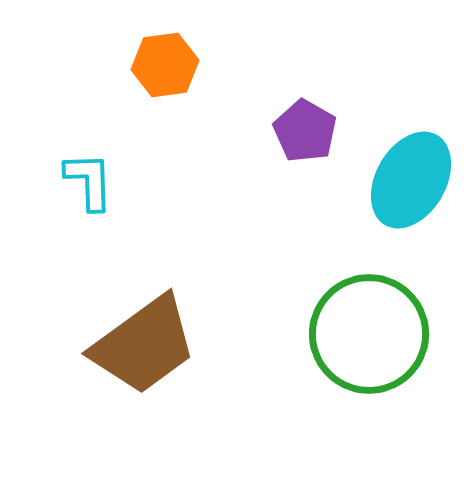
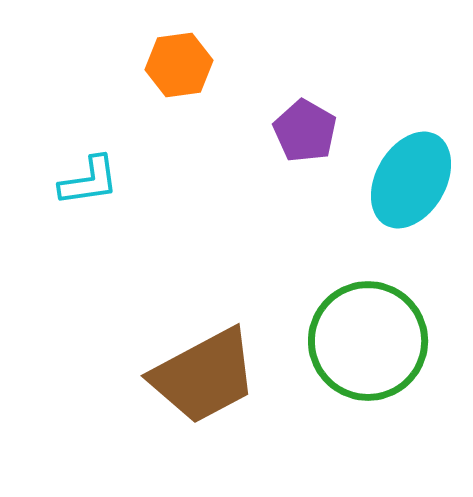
orange hexagon: moved 14 px right
cyan L-shape: rotated 84 degrees clockwise
green circle: moved 1 px left, 7 px down
brown trapezoid: moved 60 px right, 31 px down; rotated 8 degrees clockwise
